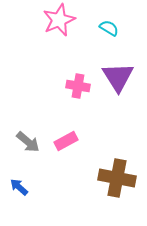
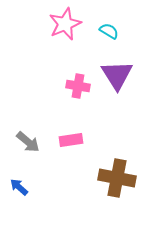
pink star: moved 6 px right, 4 px down
cyan semicircle: moved 3 px down
purple triangle: moved 1 px left, 2 px up
pink rectangle: moved 5 px right, 1 px up; rotated 20 degrees clockwise
